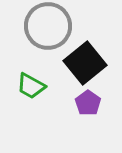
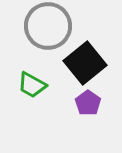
green trapezoid: moved 1 px right, 1 px up
